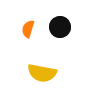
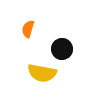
black circle: moved 2 px right, 22 px down
